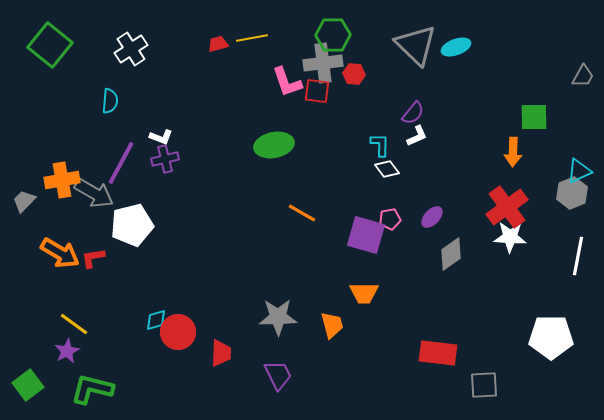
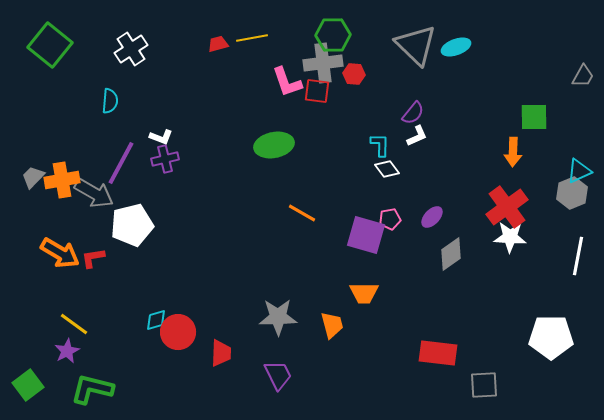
gray trapezoid at (24, 201): moved 9 px right, 24 px up
